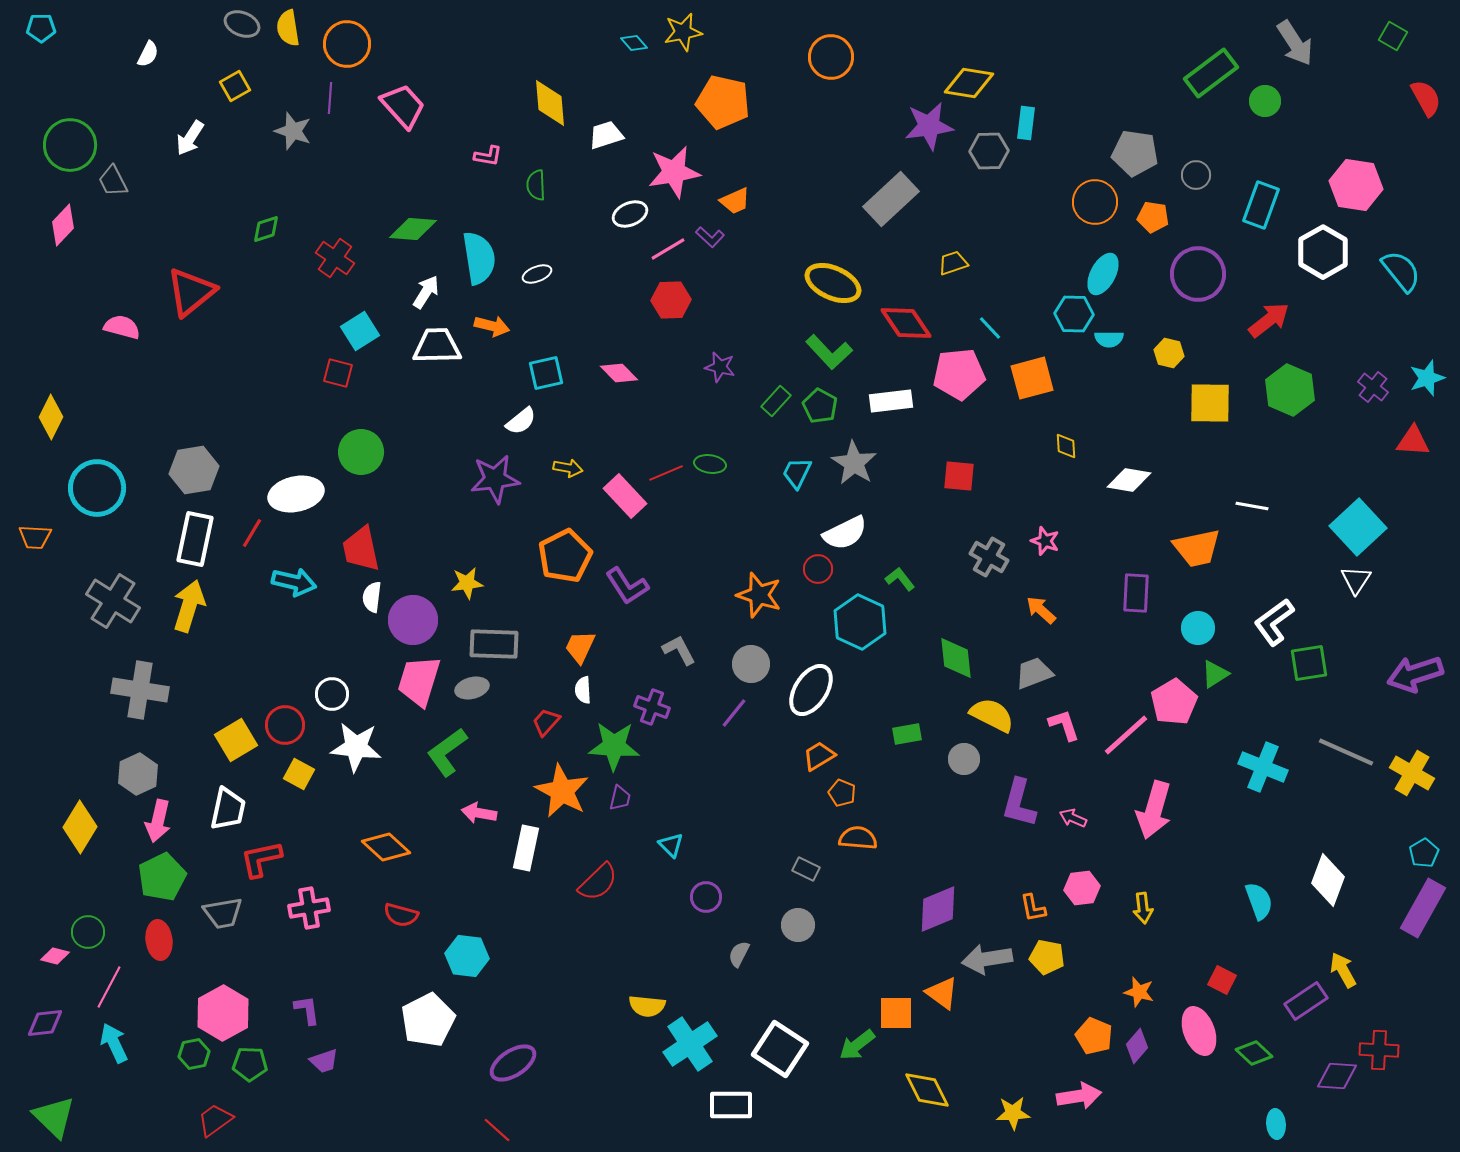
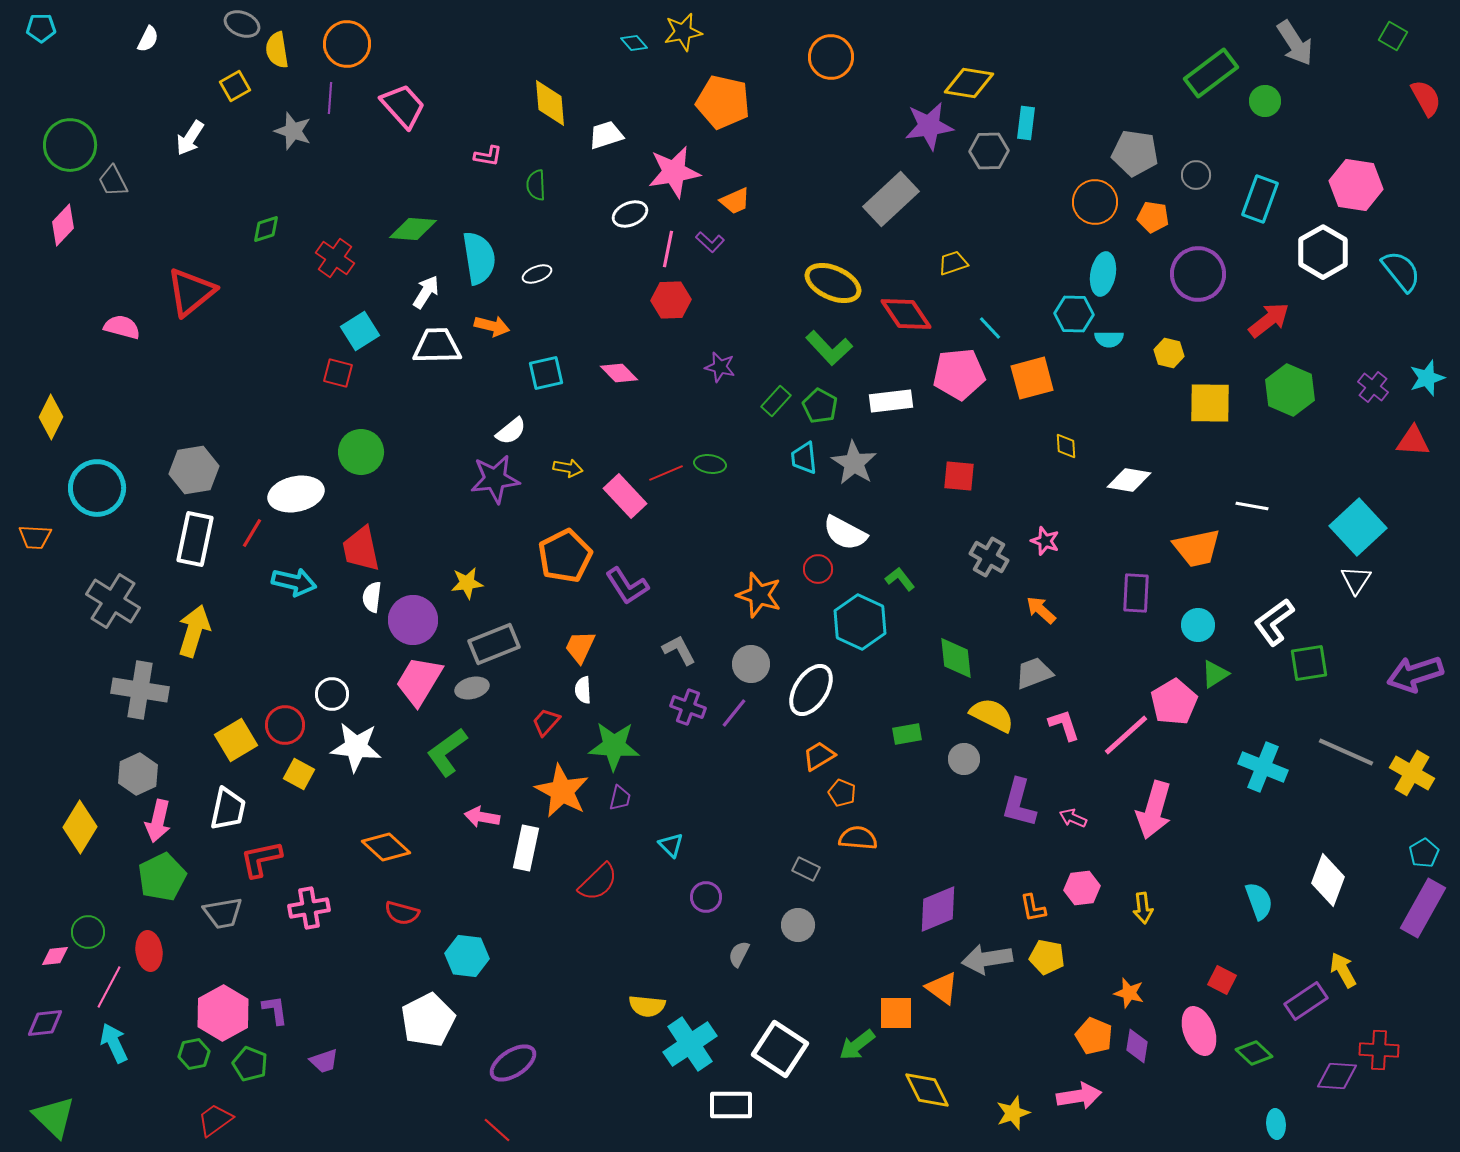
yellow semicircle at (288, 28): moved 11 px left, 22 px down
white semicircle at (148, 54): moved 15 px up
cyan rectangle at (1261, 205): moved 1 px left, 6 px up
purple L-shape at (710, 237): moved 5 px down
pink line at (668, 249): rotated 48 degrees counterclockwise
cyan ellipse at (1103, 274): rotated 18 degrees counterclockwise
red diamond at (906, 323): moved 9 px up
green L-shape at (829, 352): moved 4 px up
white semicircle at (521, 421): moved 10 px left, 10 px down
cyan trapezoid at (797, 473): moved 7 px right, 15 px up; rotated 32 degrees counterclockwise
white semicircle at (845, 533): rotated 54 degrees clockwise
yellow arrow at (189, 606): moved 5 px right, 25 px down
cyan circle at (1198, 628): moved 3 px up
gray rectangle at (494, 644): rotated 24 degrees counterclockwise
pink trapezoid at (419, 681): rotated 14 degrees clockwise
purple cross at (652, 707): moved 36 px right
pink arrow at (479, 813): moved 3 px right, 4 px down
red semicircle at (401, 915): moved 1 px right, 2 px up
red ellipse at (159, 940): moved 10 px left, 11 px down
pink diamond at (55, 956): rotated 20 degrees counterclockwise
orange star at (1139, 992): moved 10 px left, 1 px down
orange triangle at (942, 993): moved 5 px up
purple L-shape at (307, 1010): moved 32 px left
purple diamond at (1137, 1046): rotated 32 degrees counterclockwise
green pentagon at (250, 1064): rotated 20 degrees clockwise
yellow star at (1013, 1113): rotated 16 degrees counterclockwise
